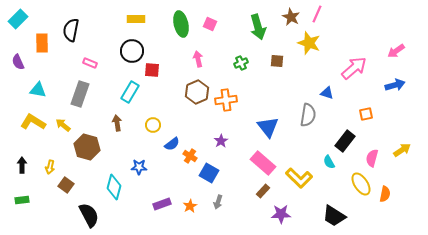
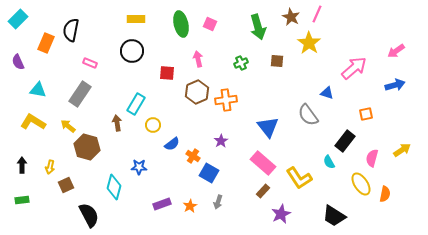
orange rectangle at (42, 43): moved 4 px right; rotated 24 degrees clockwise
yellow star at (309, 43): rotated 15 degrees clockwise
red square at (152, 70): moved 15 px right, 3 px down
cyan rectangle at (130, 92): moved 6 px right, 12 px down
gray rectangle at (80, 94): rotated 15 degrees clockwise
gray semicircle at (308, 115): rotated 135 degrees clockwise
yellow arrow at (63, 125): moved 5 px right, 1 px down
orange cross at (190, 156): moved 3 px right
yellow L-shape at (299, 178): rotated 12 degrees clockwise
brown square at (66, 185): rotated 28 degrees clockwise
purple star at (281, 214): rotated 24 degrees counterclockwise
